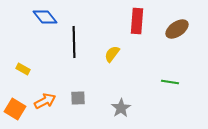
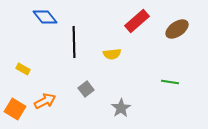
red rectangle: rotated 45 degrees clockwise
yellow semicircle: rotated 132 degrees counterclockwise
gray square: moved 8 px right, 9 px up; rotated 35 degrees counterclockwise
